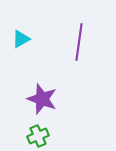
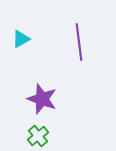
purple line: rotated 15 degrees counterclockwise
green cross: rotated 15 degrees counterclockwise
